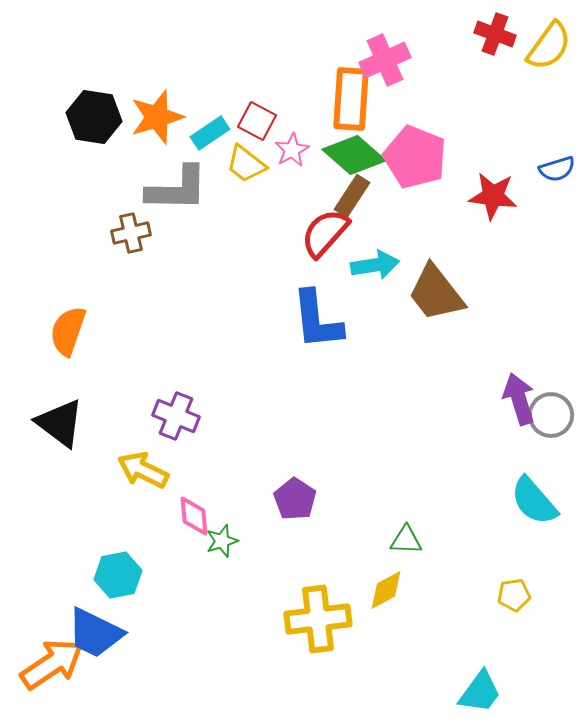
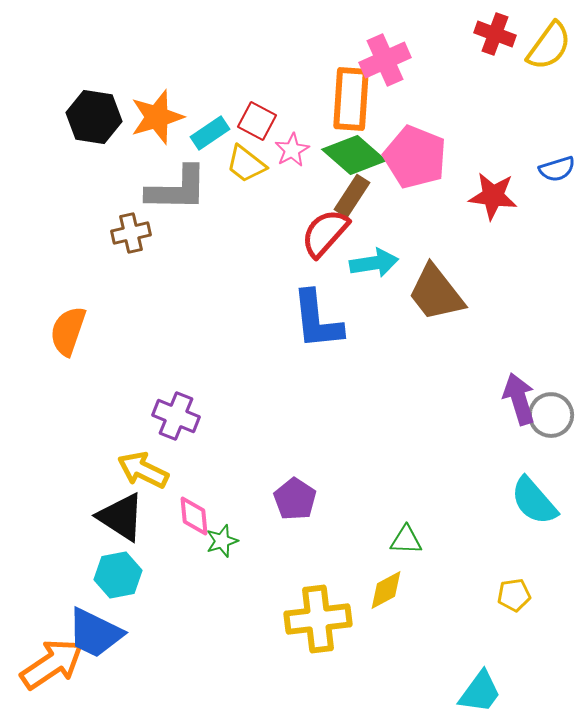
cyan arrow: moved 1 px left, 2 px up
black triangle: moved 61 px right, 94 px down; rotated 4 degrees counterclockwise
